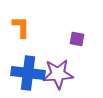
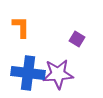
purple square: rotated 21 degrees clockwise
